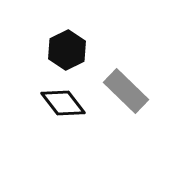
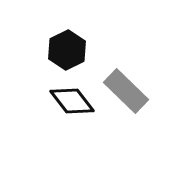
black diamond: moved 9 px right, 2 px up
